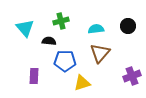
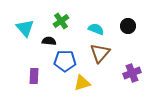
green cross: rotated 21 degrees counterclockwise
cyan semicircle: rotated 28 degrees clockwise
purple cross: moved 3 px up
